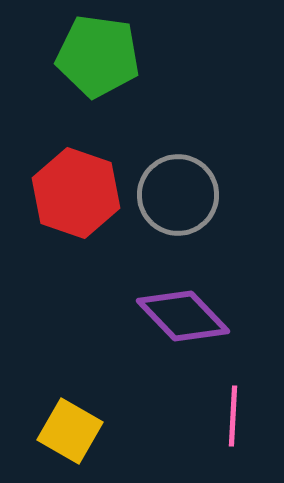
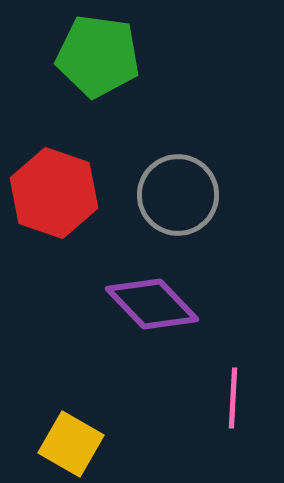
red hexagon: moved 22 px left
purple diamond: moved 31 px left, 12 px up
pink line: moved 18 px up
yellow square: moved 1 px right, 13 px down
